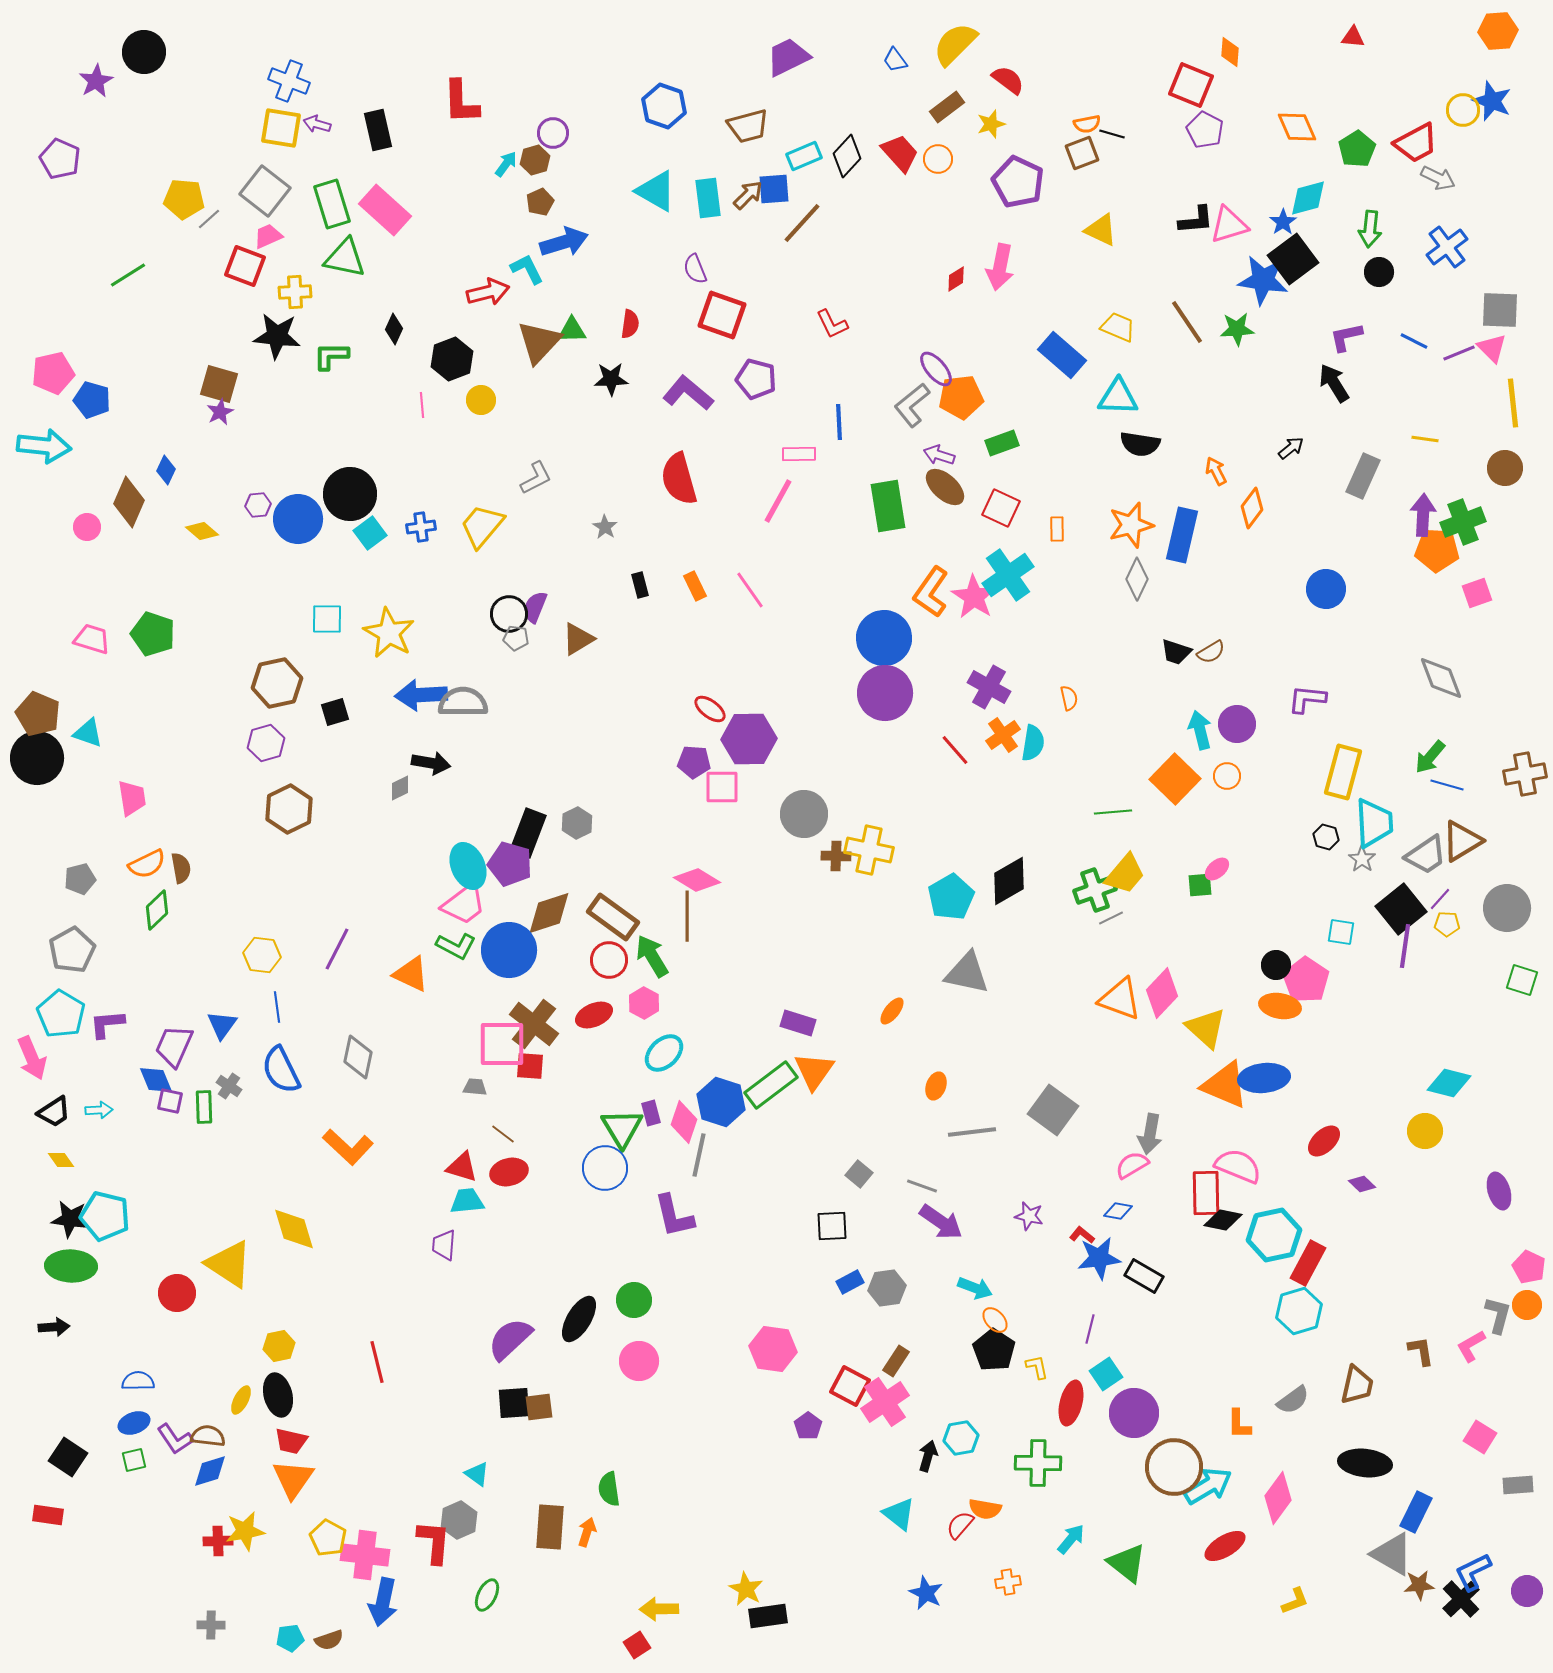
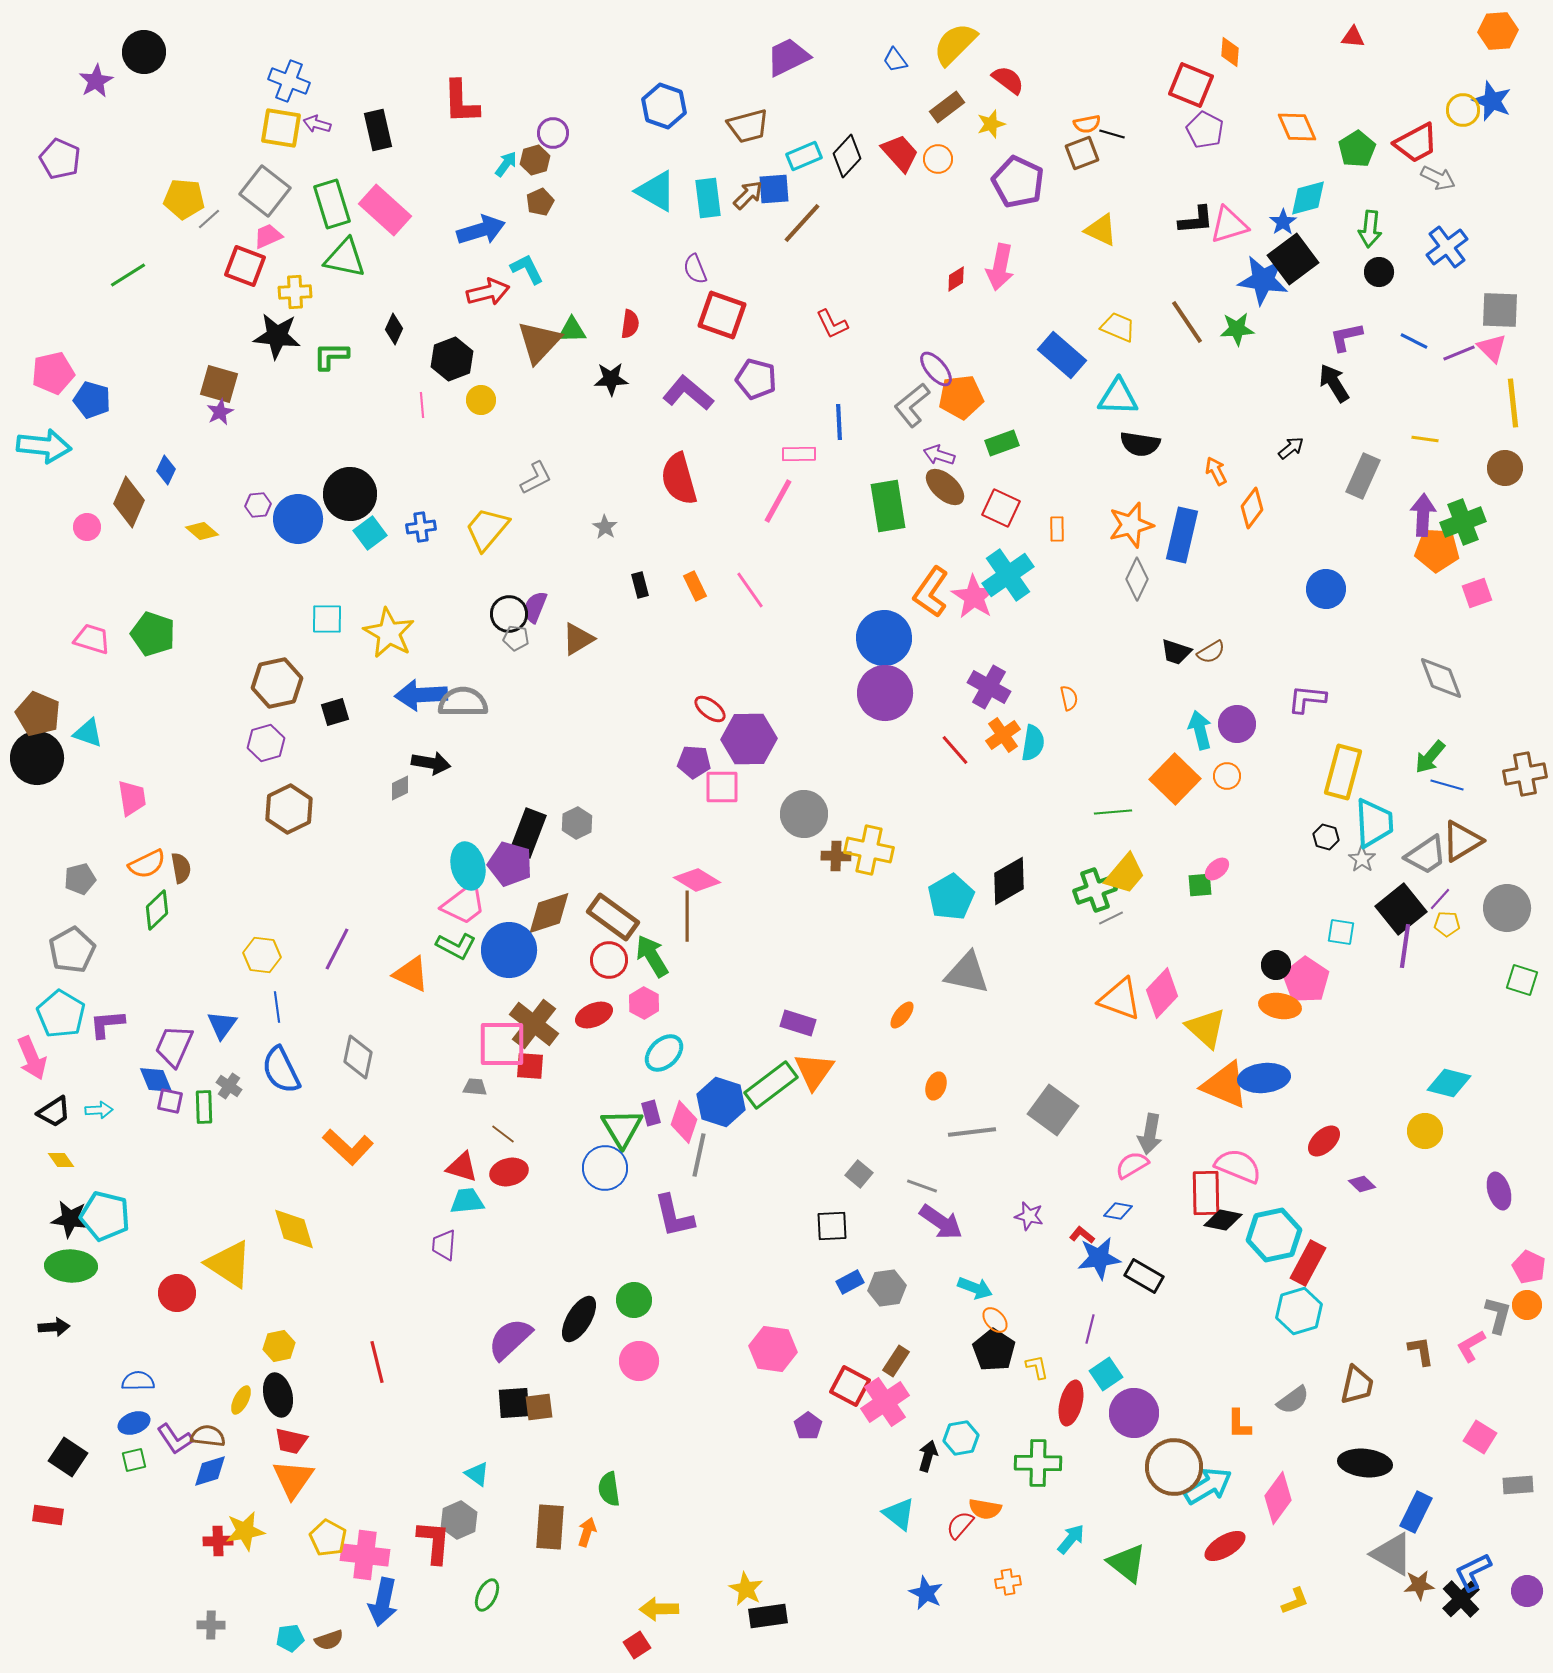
blue arrow at (564, 242): moved 83 px left, 12 px up
yellow trapezoid at (482, 526): moved 5 px right, 3 px down
cyan ellipse at (468, 866): rotated 9 degrees clockwise
orange ellipse at (892, 1011): moved 10 px right, 4 px down
